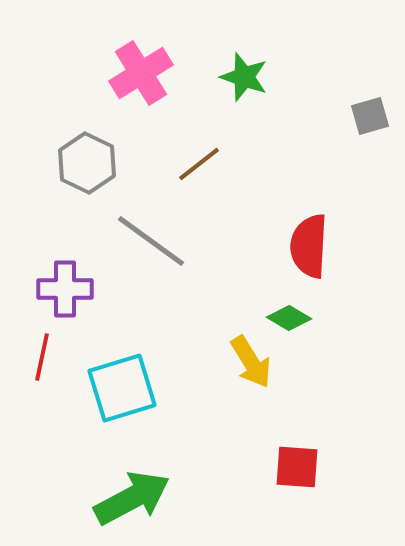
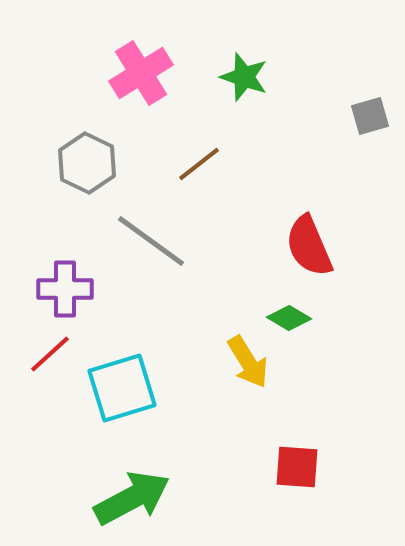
red semicircle: rotated 26 degrees counterclockwise
red line: moved 8 px right, 3 px up; rotated 36 degrees clockwise
yellow arrow: moved 3 px left
